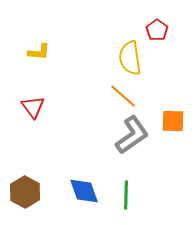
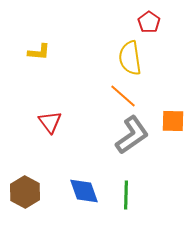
red pentagon: moved 8 px left, 8 px up
red triangle: moved 17 px right, 15 px down
